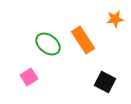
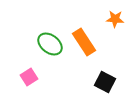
orange star: rotated 12 degrees clockwise
orange rectangle: moved 1 px right, 2 px down
green ellipse: moved 2 px right
